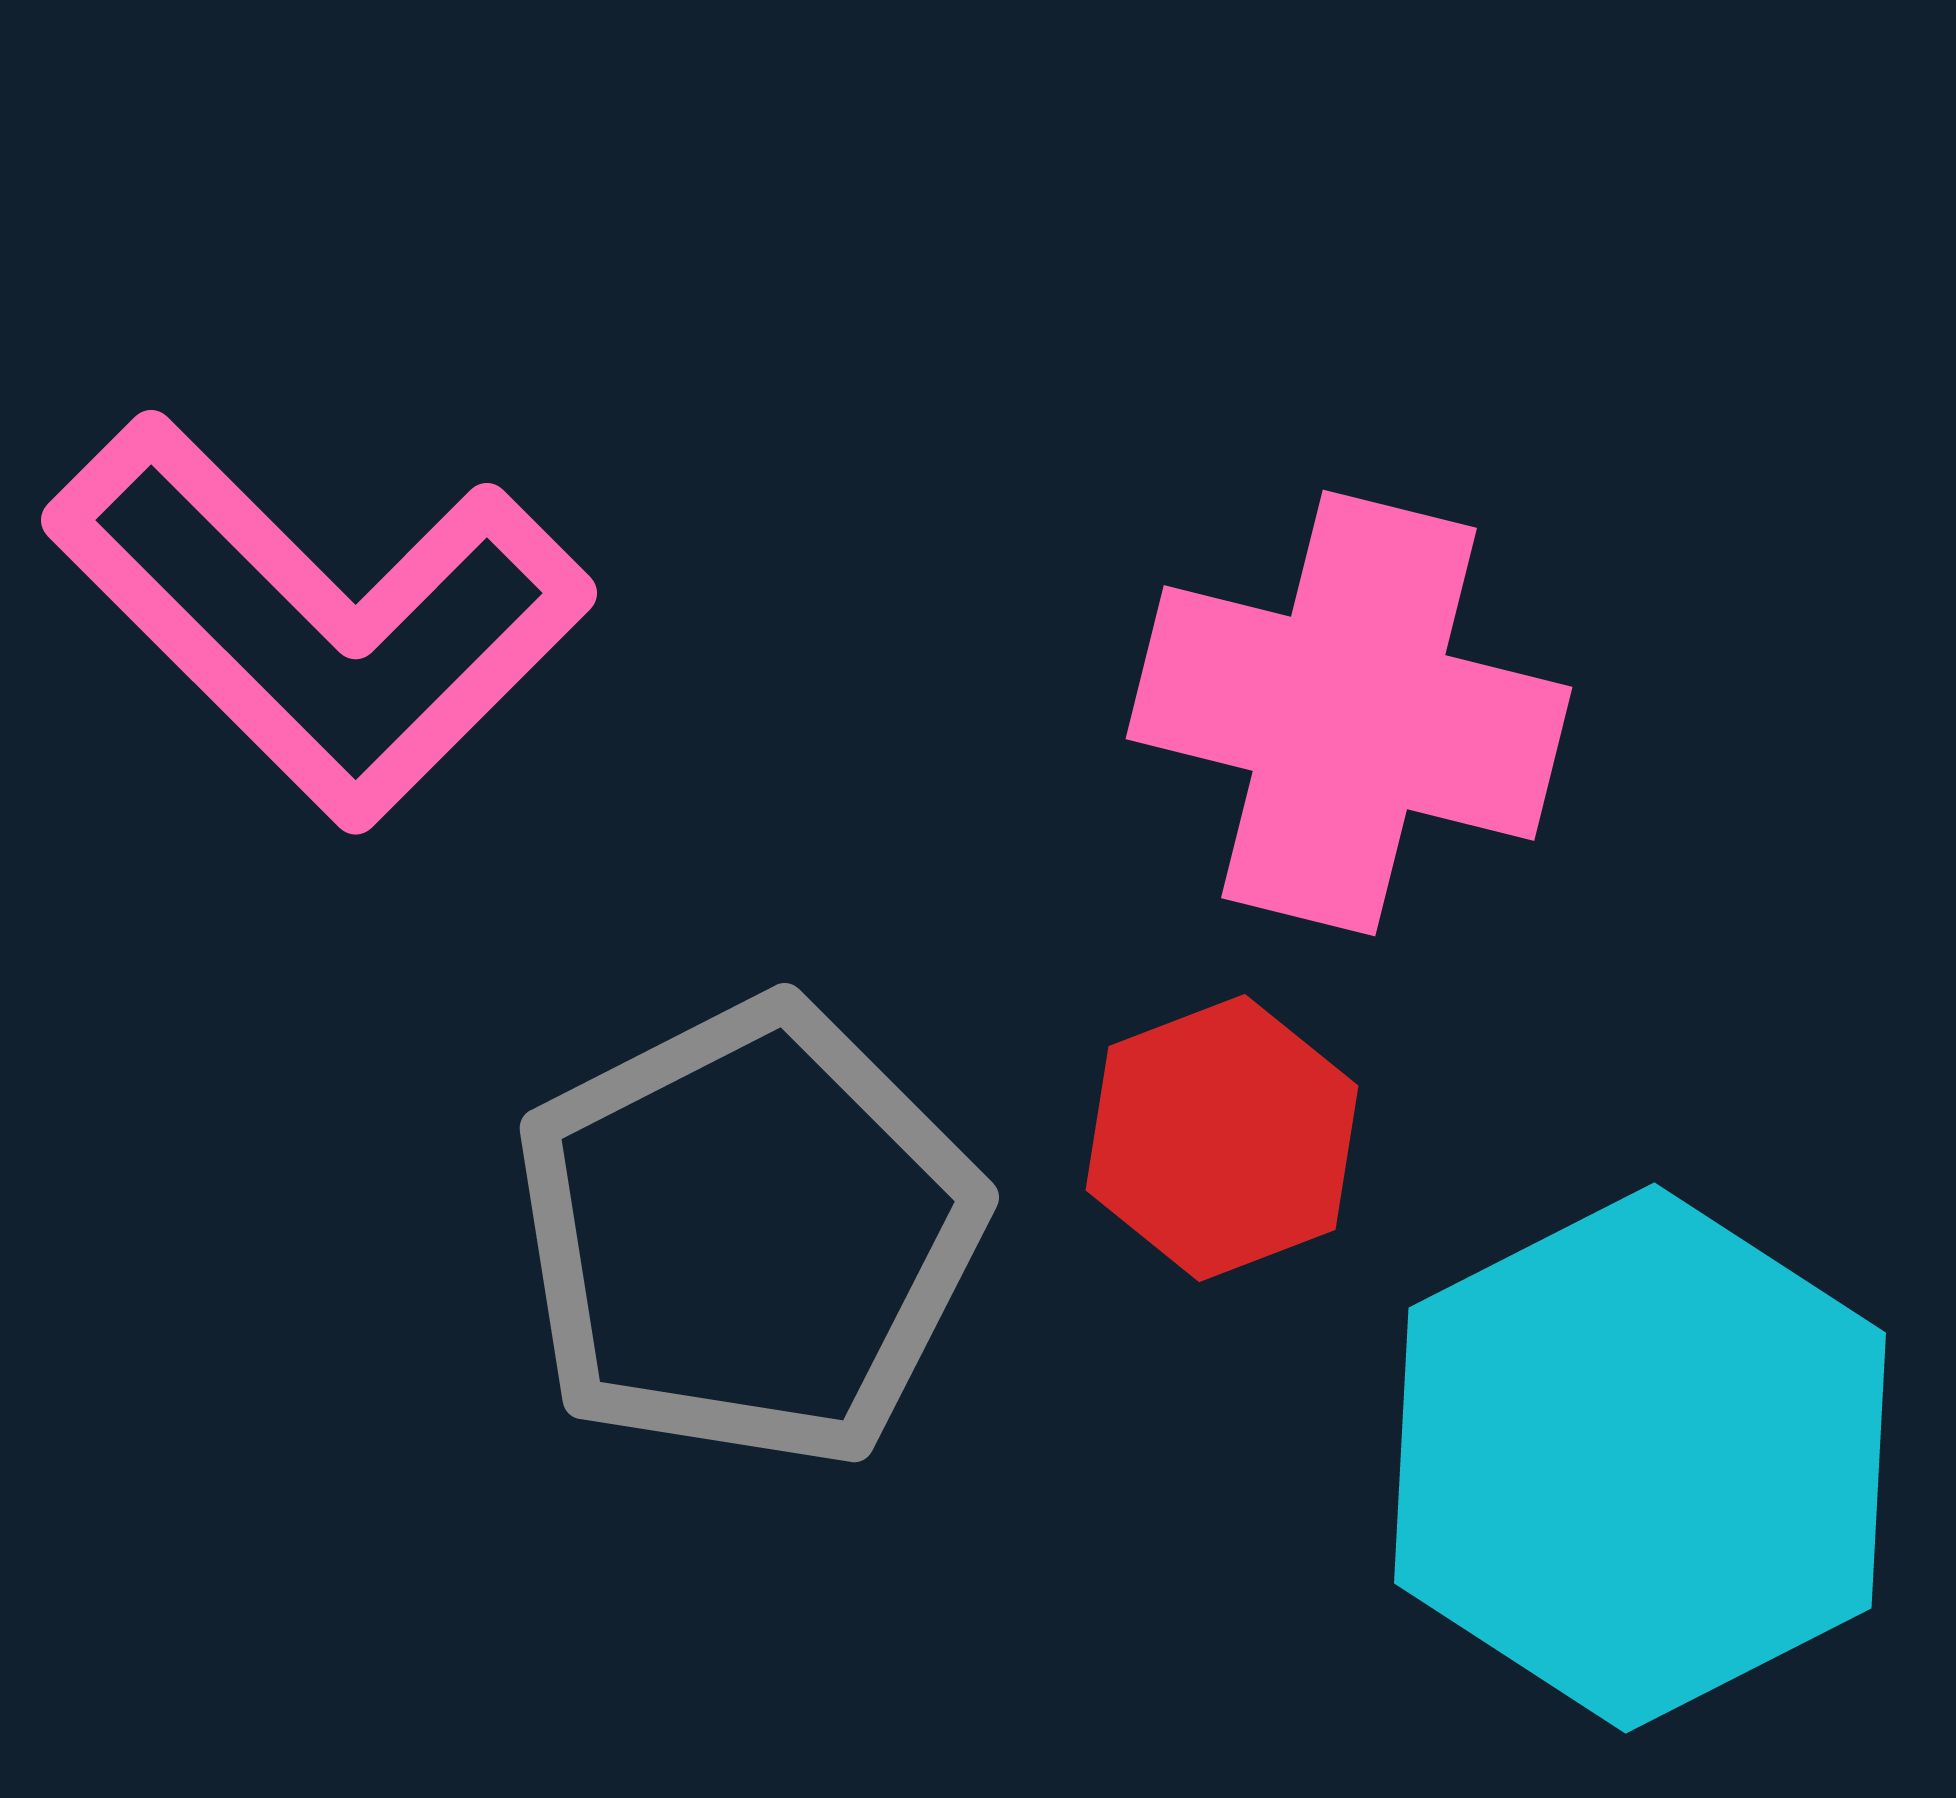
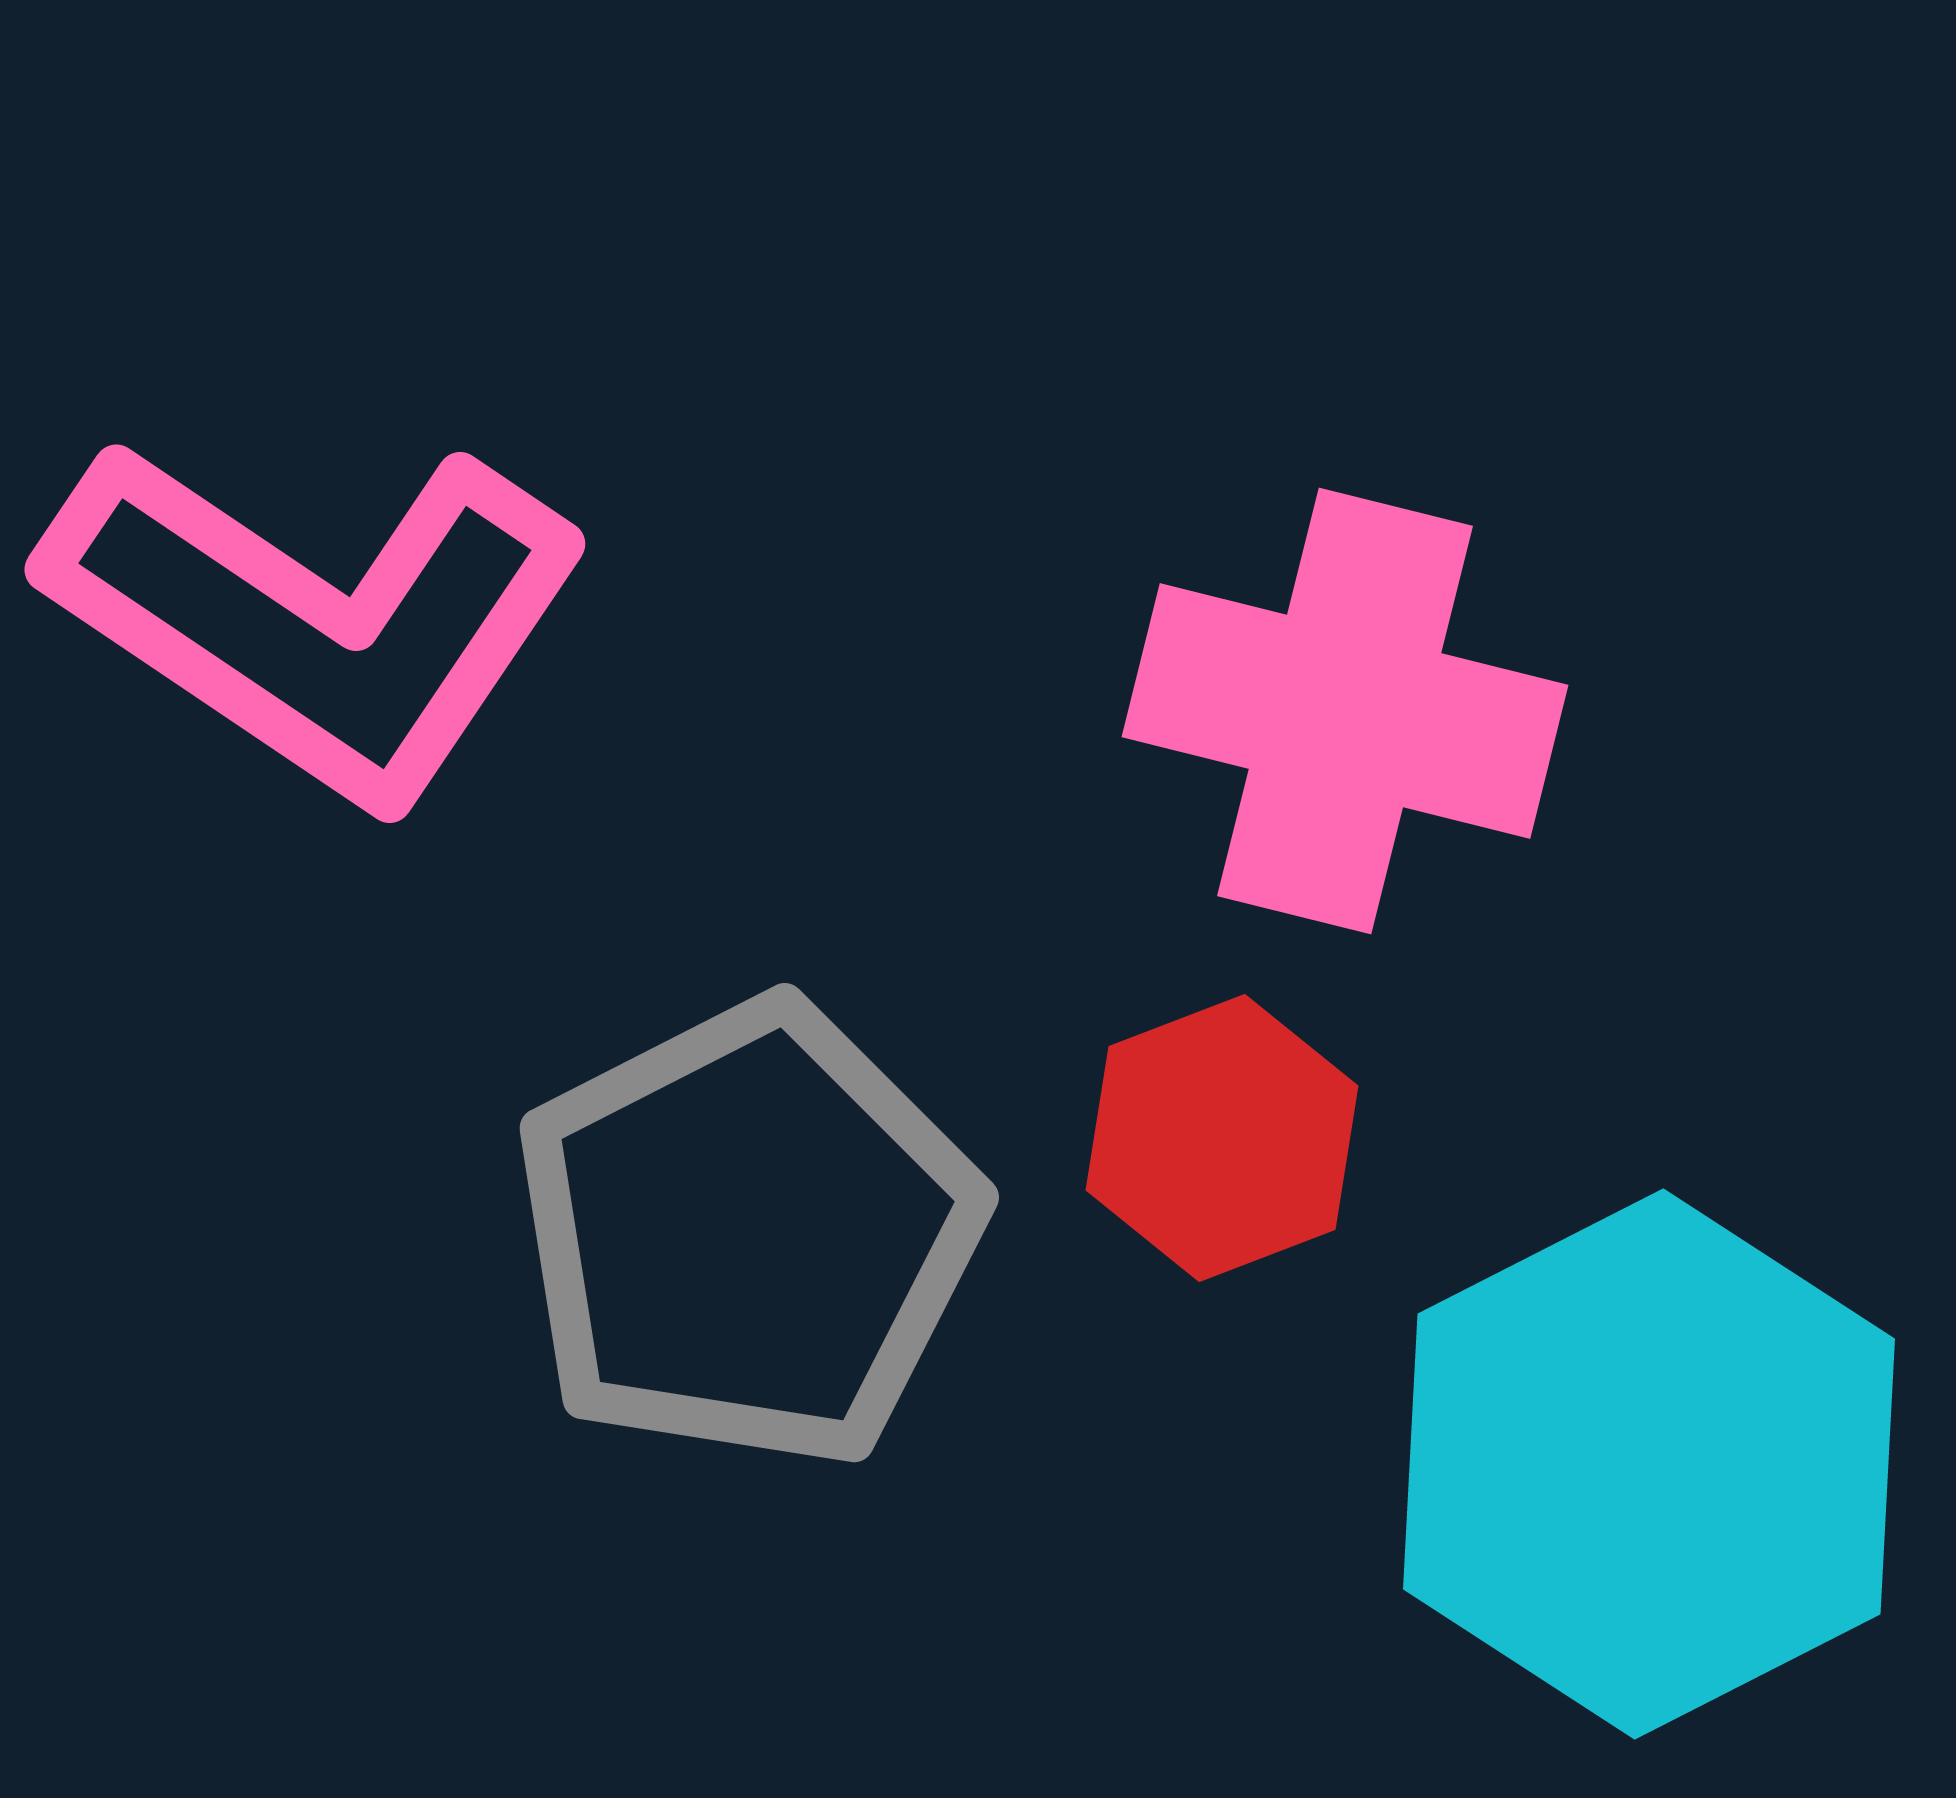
pink L-shape: moved 2 px left, 1 px up; rotated 11 degrees counterclockwise
pink cross: moved 4 px left, 2 px up
cyan hexagon: moved 9 px right, 6 px down
